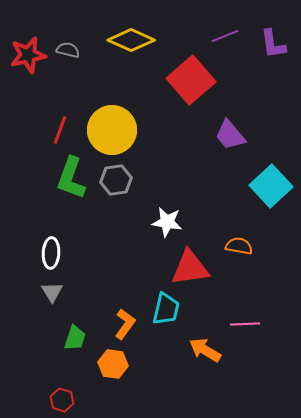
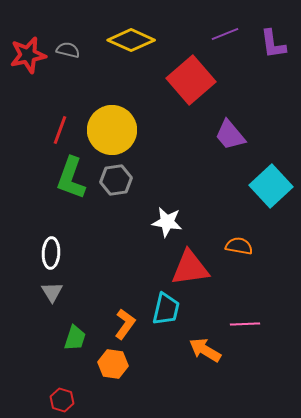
purple line: moved 2 px up
